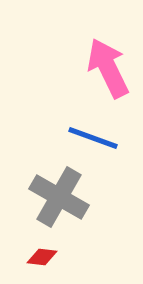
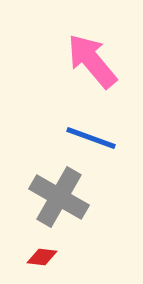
pink arrow: moved 16 px left, 7 px up; rotated 14 degrees counterclockwise
blue line: moved 2 px left
